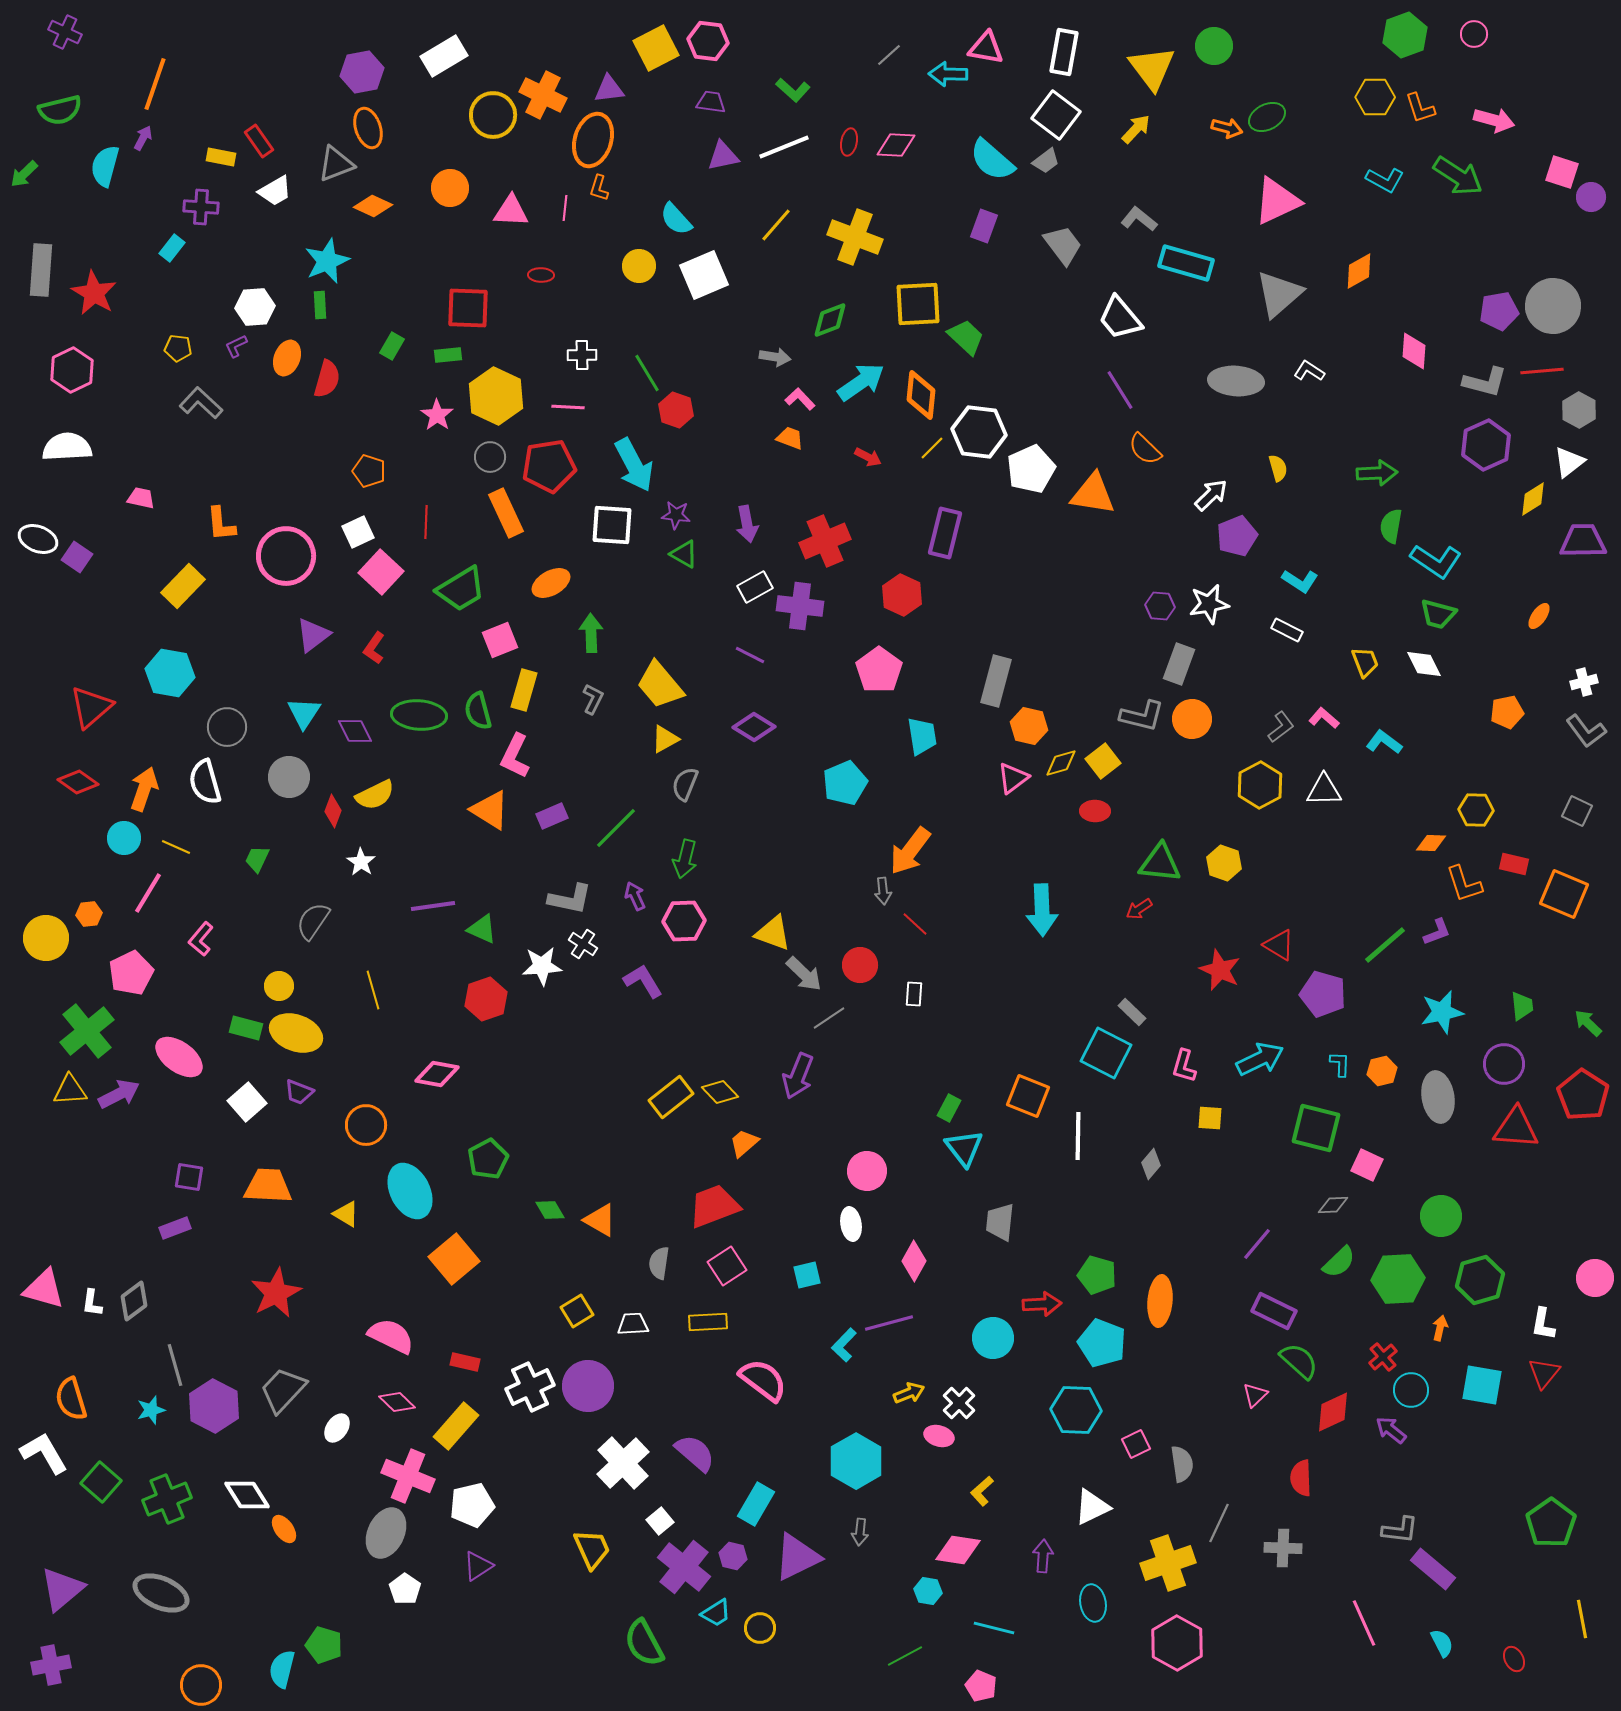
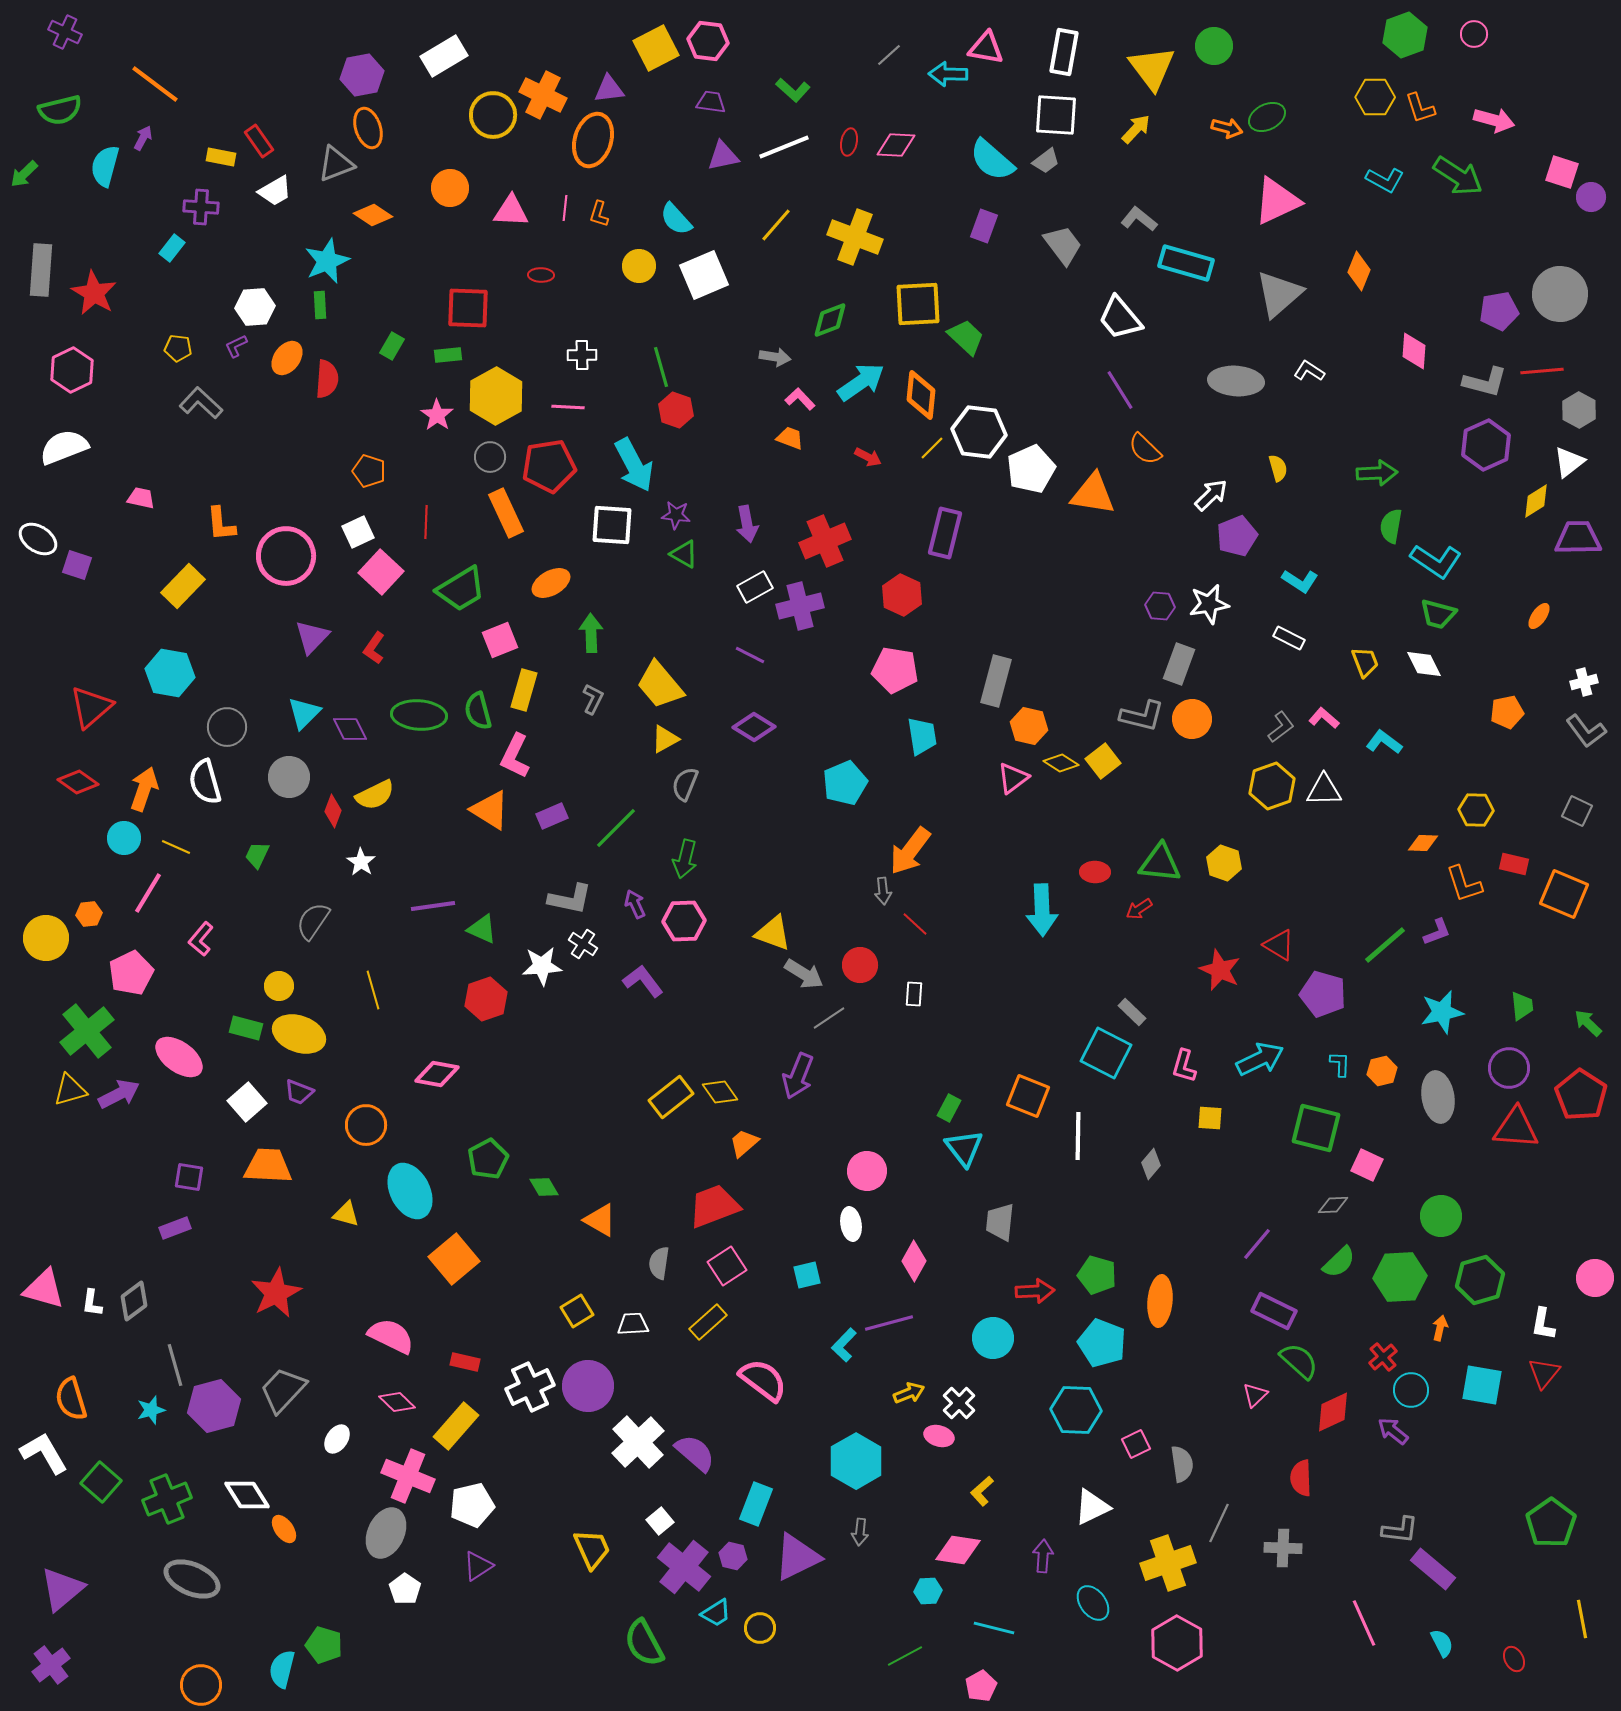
purple hexagon at (362, 72): moved 3 px down
orange line at (155, 84): rotated 72 degrees counterclockwise
white square at (1056, 115): rotated 33 degrees counterclockwise
orange L-shape at (599, 188): moved 26 px down
orange diamond at (373, 206): moved 9 px down; rotated 9 degrees clockwise
orange diamond at (1359, 271): rotated 39 degrees counterclockwise
gray circle at (1553, 306): moved 7 px right, 12 px up
orange ellipse at (287, 358): rotated 16 degrees clockwise
green line at (647, 373): moved 14 px right, 6 px up; rotated 15 degrees clockwise
red semicircle at (327, 379): rotated 12 degrees counterclockwise
yellow hexagon at (496, 396): rotated 6 degrees clockwise
white semicircle at (67, 447): moved 3 px left; rotated 18 degrees counterclockwise
yellow diamond at (1533, 499): moved 3 px right, 2 px down
white ellipse at (38, 539): rotated 12 degrees clockwise
purple trapezoid at (1583, 541): moved 5 px left, 3 px up
purple square at (77, 557): moved 8 px down; rotated 16 degrees counterclockwise
purple cross at (800, 606): rotated 21 degrees counterclockwise
white rectangle at (1287, 630): moved 2 px right, 8 px down
purple triangle at (313, 635): moved 1 px left, 2 px down; rotated 9 degrees counterclockwise
pink pentagon at (879, 670): moved 16 px right; rotated 27 degrees counterclockwise
cyan triangle at (304, 713): rotated 12 degrees clockwise
purple diamond at (355, 731): moved 5 px left, 2 px up
yellow diamond at (1061, 763): rotated 48 degrees clockwise
yellow hexagon at (1260, 785): moved 12 px right, 1 px down; rotated 9 degrees clockwise
red ellipse at (1095, 811): moved 61 px down
orange diamond at (1431, 843): moved 8 px left
green trapezoid at (257, 859): moved 4 px up
purple arrow at (635, 896): moved 8 px down
gray arrow at (804, 974): rotated 12 degrees counterclockwise
purple L-shape at (643, 981): rotated 6 degrees counterclockwise
yellow ellipse at (296, 1033): moved 3 px right, 1 px down
purple circle at (1504, 1064): moved 5 px right, 4 px down
yellow triangle at (70, 1090): rotated 12 degrees counterclockwise
yellow diamond at (720, 1092): rotated 9 degrees clockwise
red pentagon at (1583, 1095): moved 2 px left
orange trapezoid at (268, 1186): moved 20 px up
green diamond at (550, 1210): moved 6 px left, 23 px up
yellow triangle at (346, 1214): rotated 16 degrees counterclockwise
green hexagon at (1398, 1279): moved 2 px right, 2 px up
red arrow at (1042, 1304): moved 7 px left, 13 px up
yellow rectangle at (708, 1322): rotated 39 degrees counterclockwise
purple hexagon at (214, 1406): rotated 18 degrees clockwise
white ellipse at (337, 1428): moved 11 px down
purple arrow at (1391, 1430): moved 2 px right, 1 px down
white cross at (623, 1463): moved 15 px right, 21 px up
cyan rectangle at (756, 1504): rotated 9 degrees counterclockwise
cyan hexagon at (928, 1591): rotated 12 degrees counterclockwise
gray ellipse at (161, 1593): moved 31 px right, 14 px up
cyan ellipse at (1093, 1603): rotated 27 degrees counterclockwise
purple cross at (51, 1665): rotated 27 degrees counterclockwise
pink pentagon at (981, 1686): rotated 20 degrees clockwise
